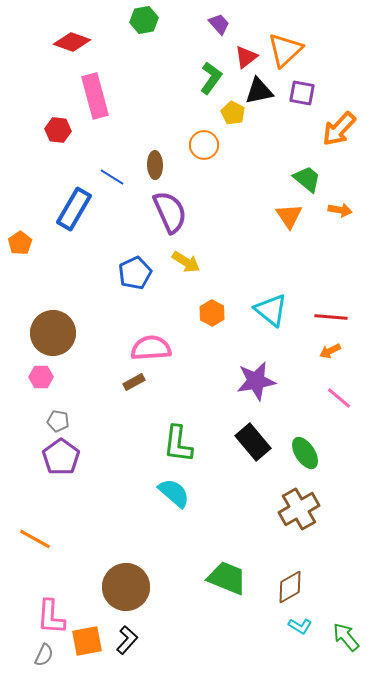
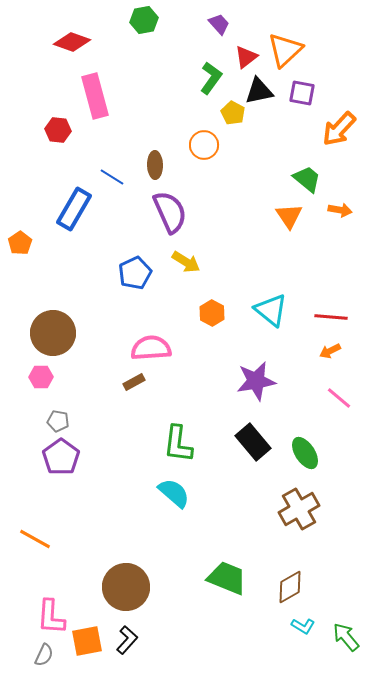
cyan L-shape at (300, 626): moved 3 px right
